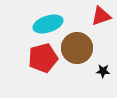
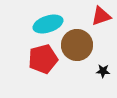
brown circle: moved 3 px up
red pentagon: moved 1 px down
